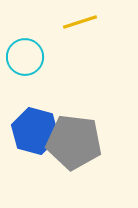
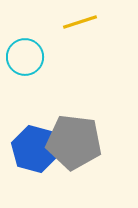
blue hexagon: moved 18 px down
